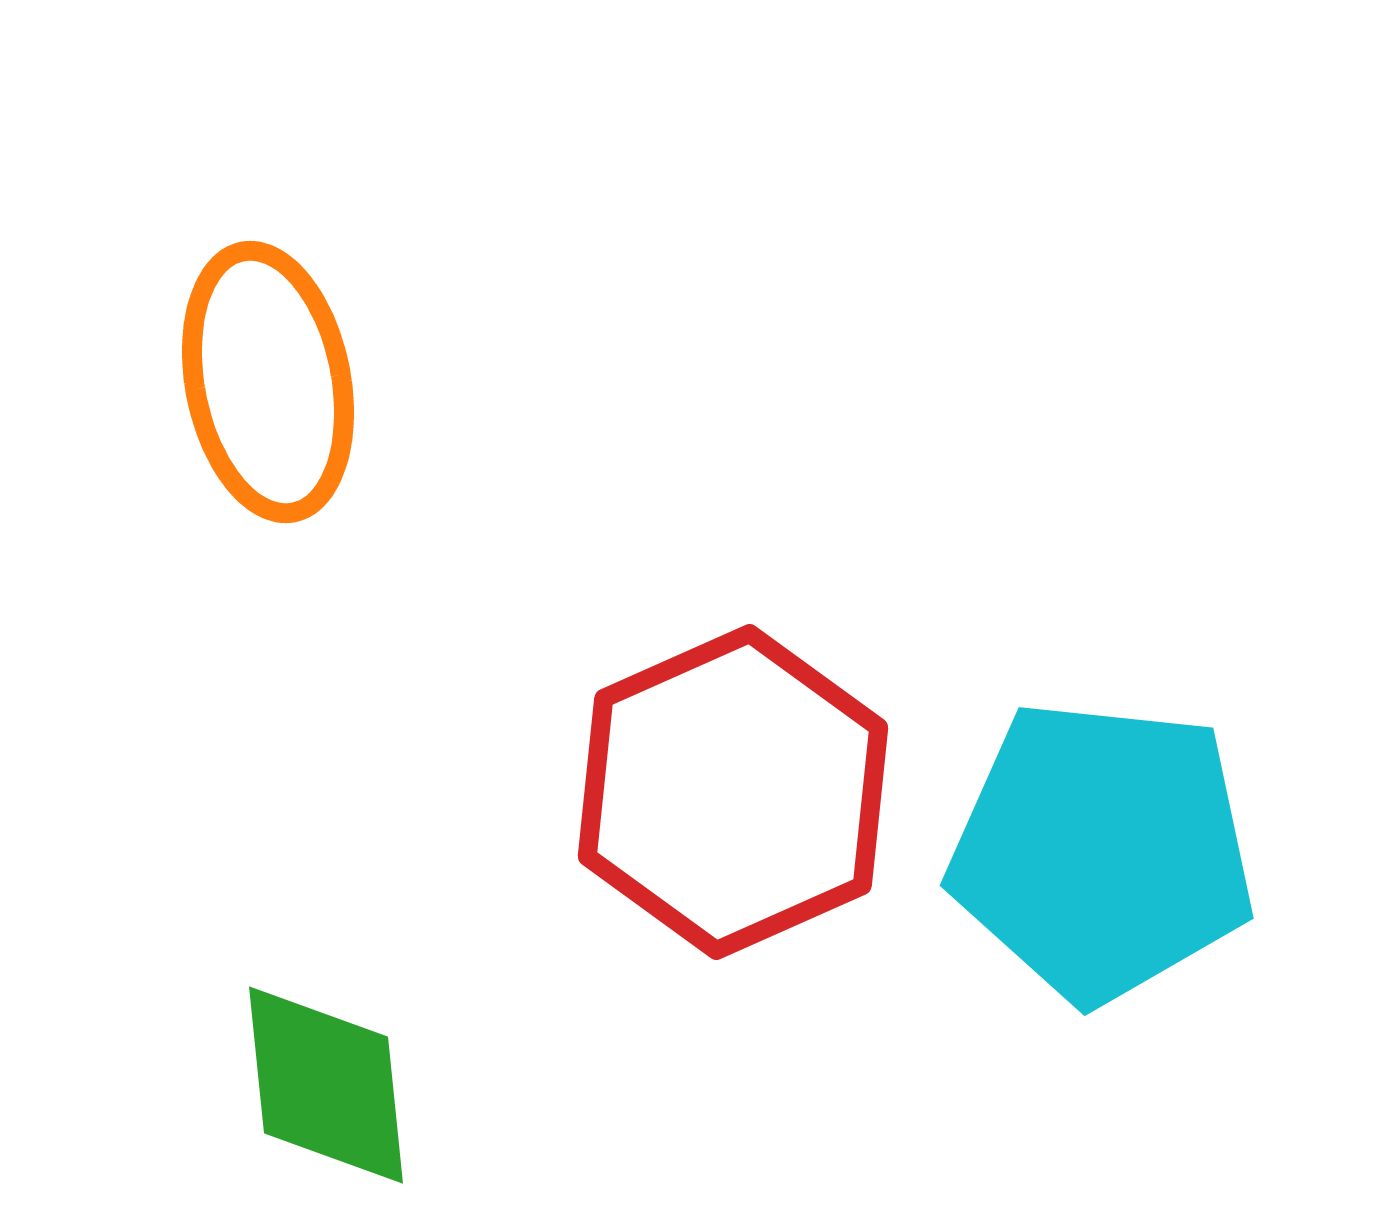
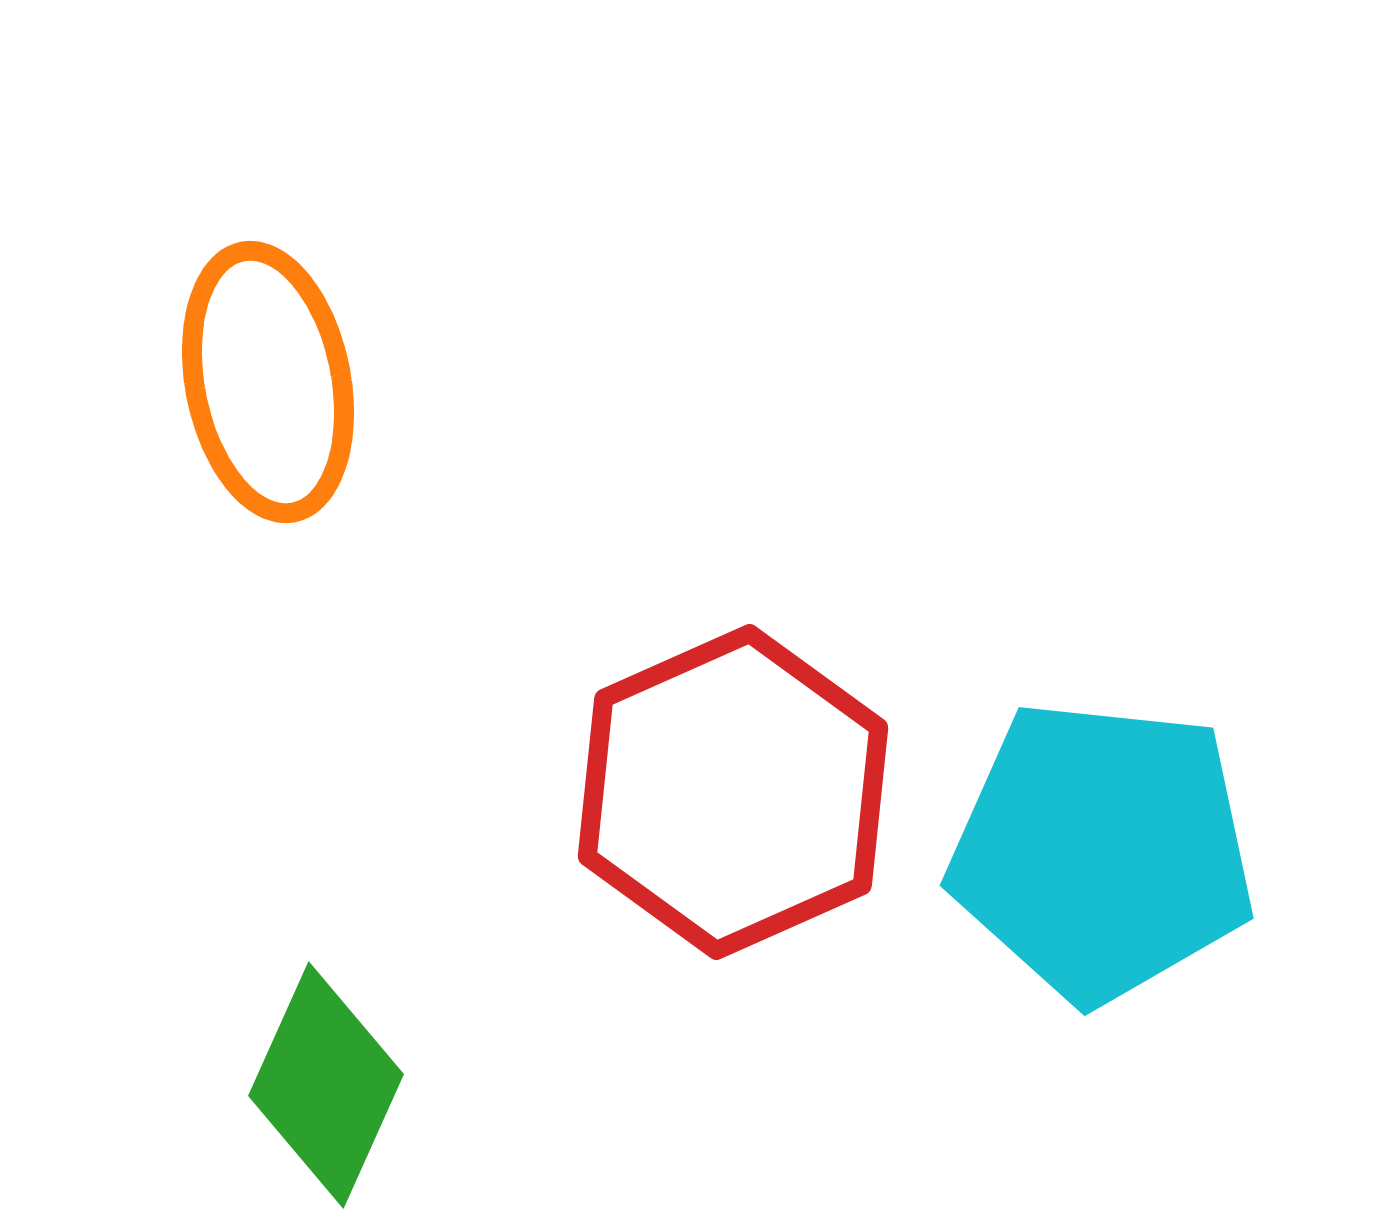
green diamond: rotated 30 degrees clockwise
